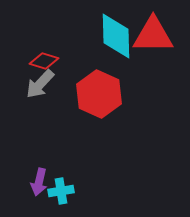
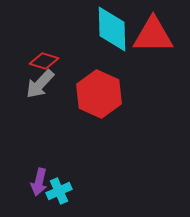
cyan diamond: moved 4 px left, 7 px up
cyan cross: moved 2 px left; rotated 15 degrees counterclockwise
